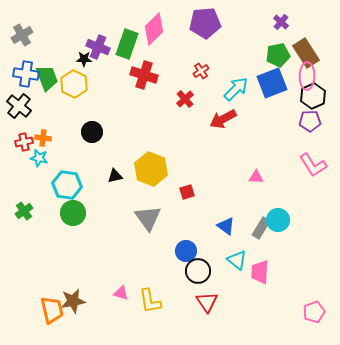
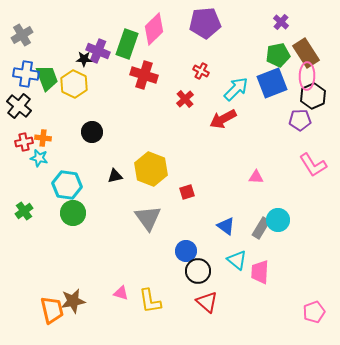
purple cross at (98, 47): moved 4 px down
red cross at (201, 71): rotated 28 degrees counterclockwise
purple pentagon at (310, 121): moved 10 px left, 1 px up
red triangle at (207, 302): rotated 15 degrees counterclockwise
